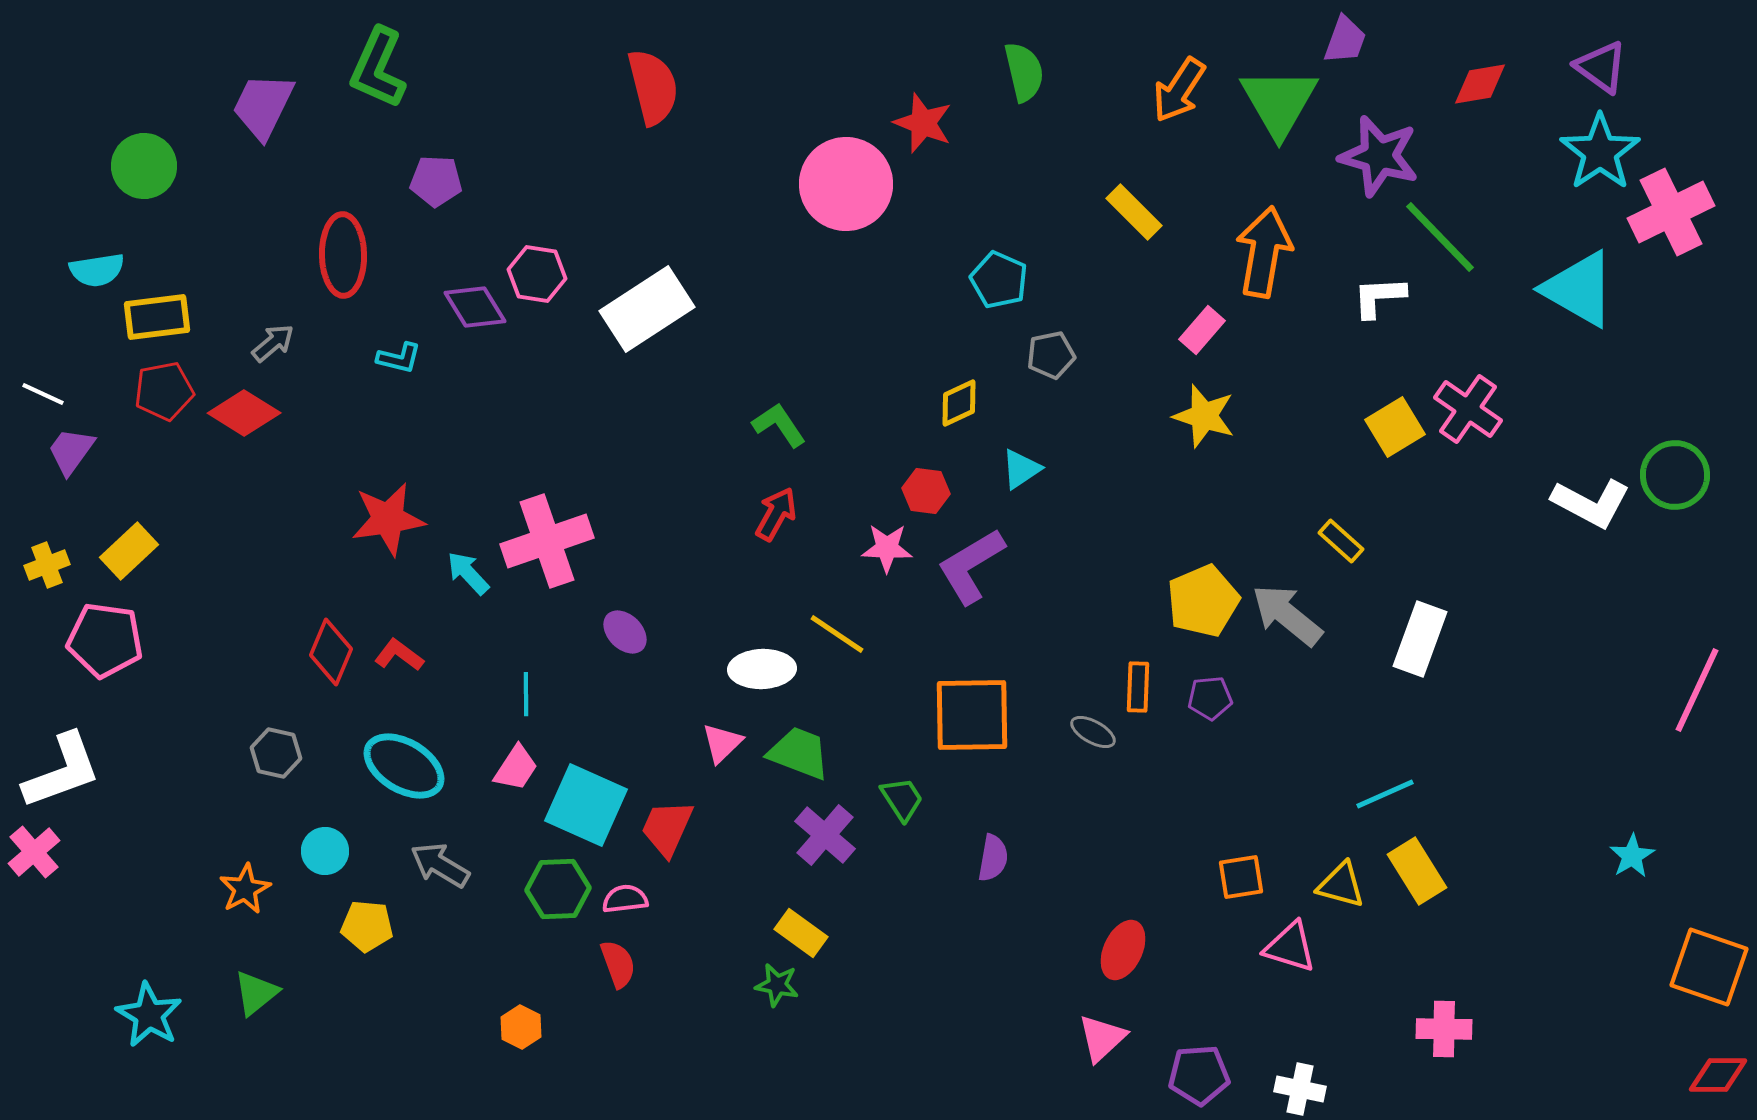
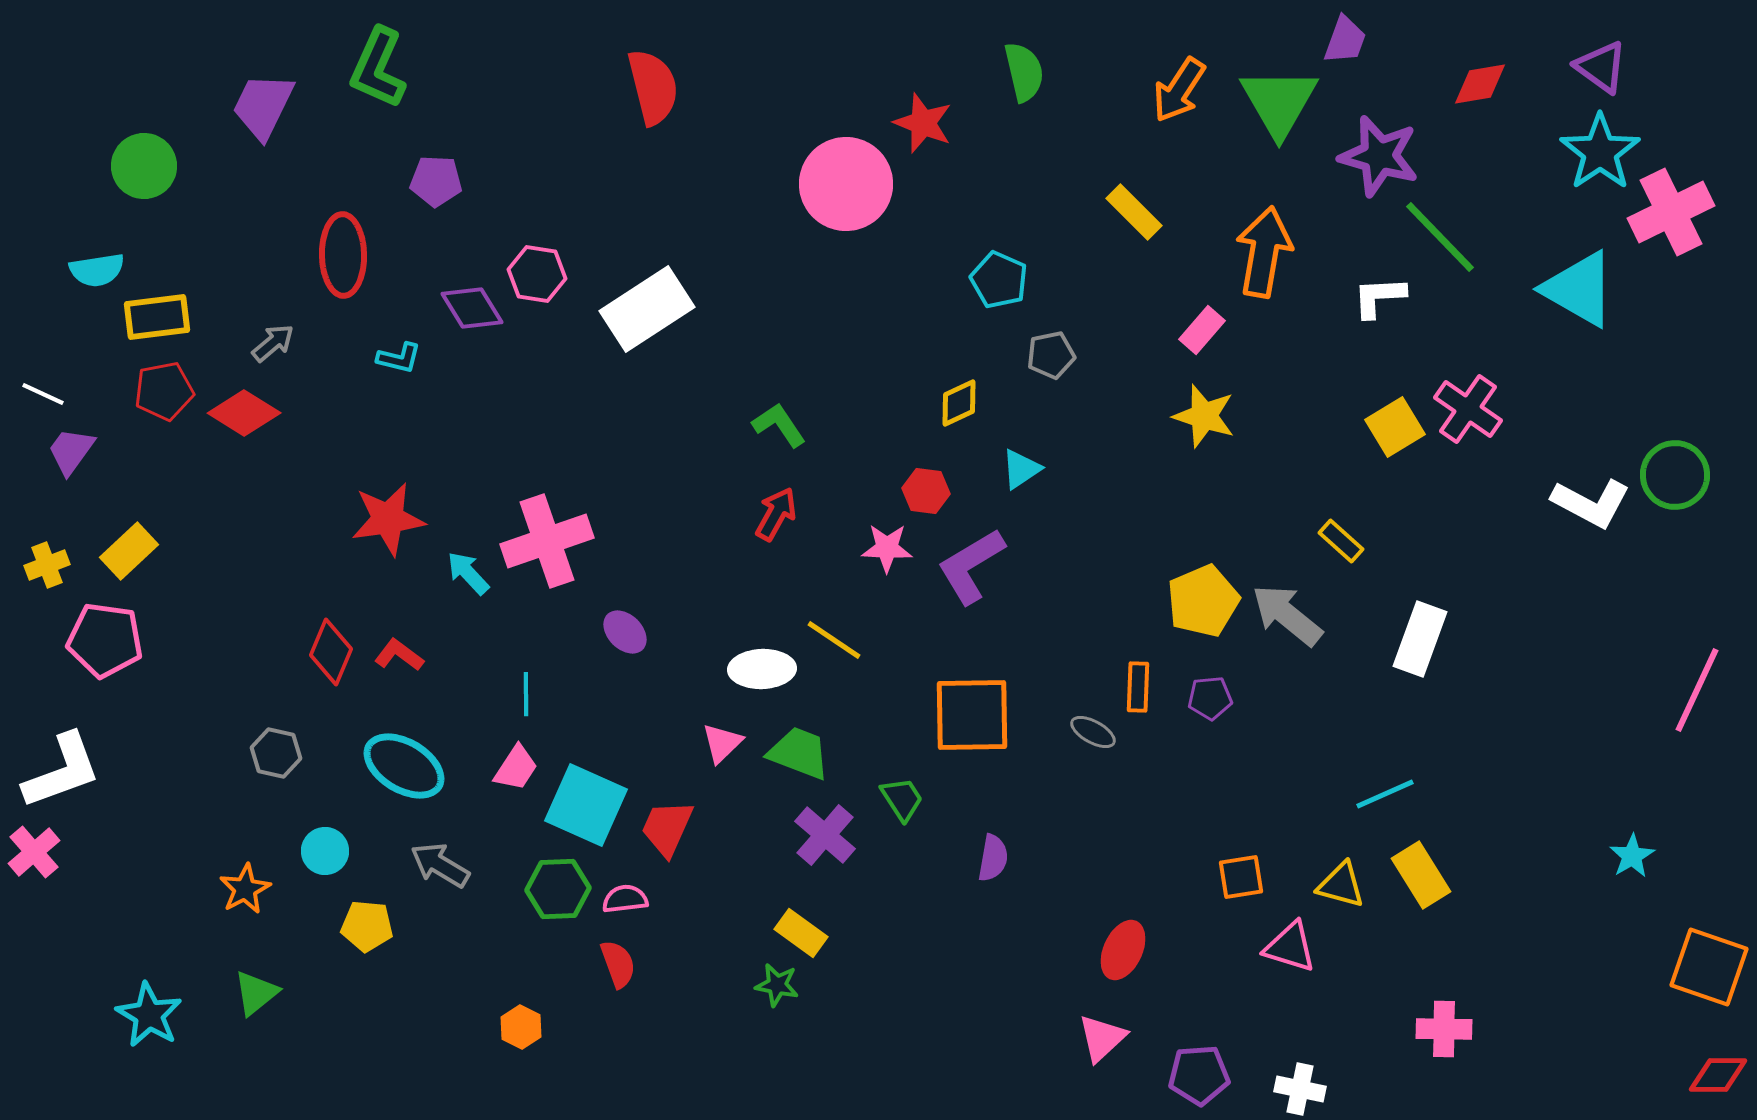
purple diamond at (475, 307): moved 3 px left, 1 px down
yellow line at (837, 634): moved 3 px left, 6 px down
yellow rectangle at (1417, 871): moved 4 px right, 4 px down
